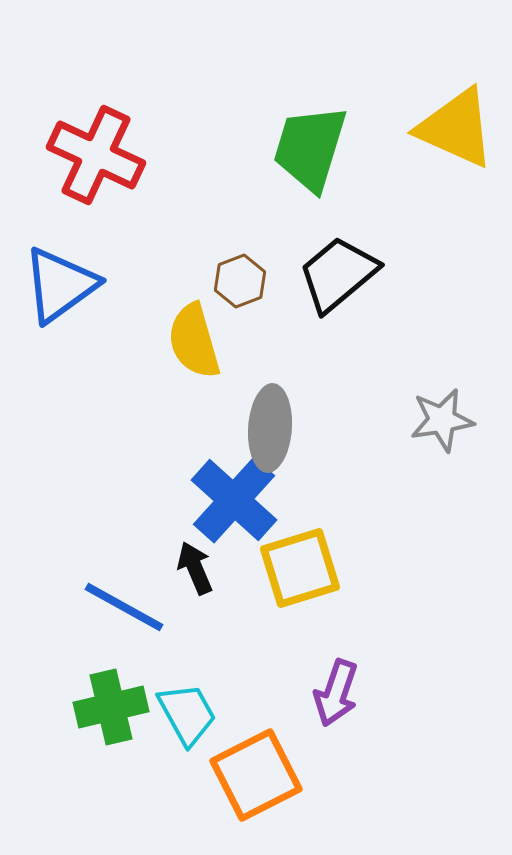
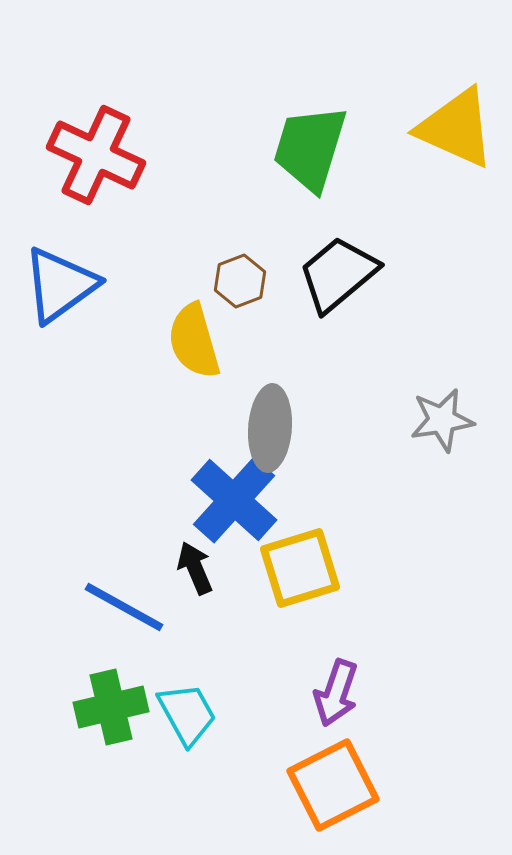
orange square: moved 77 px right, 10 px down
